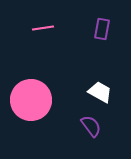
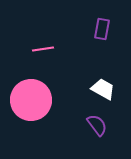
pink line: moved 21 px down
white trapezoid: moved 3 px right, 3 px up
purple semicircle: moved 6 px right, 1 px up
